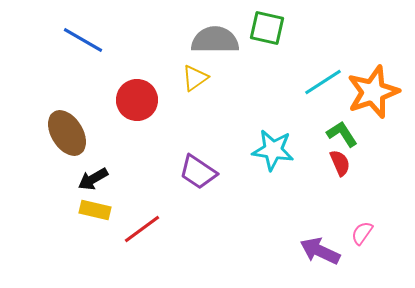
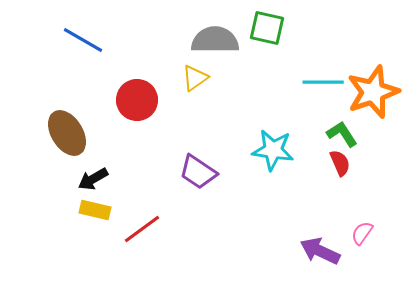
cyan line: rotated 33 degrees clockwise
